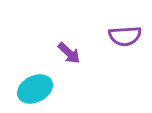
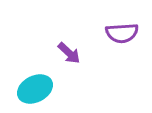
purple semicircle: moved 3 px left, 3 px up
